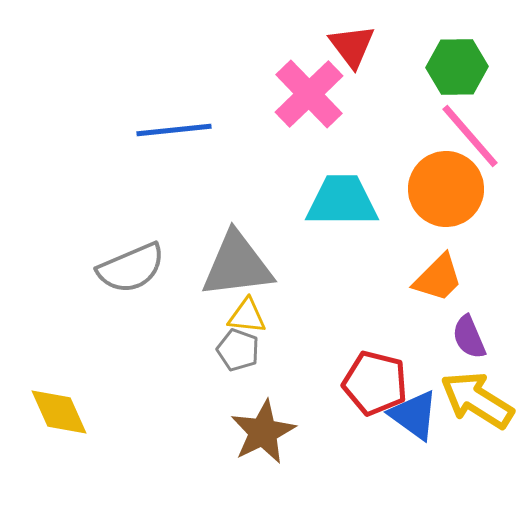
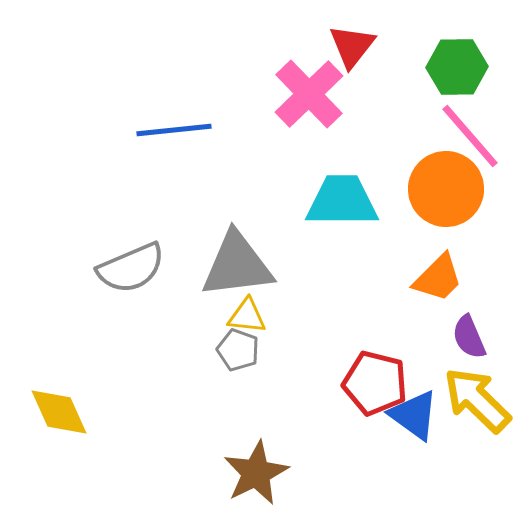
red triangle: rotated 15 degrees clockwise
yellow arrow: rotated 12 degrees clockwise
brown star: moved 7 px left, 41 px down
